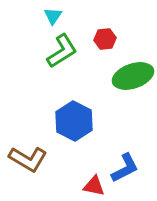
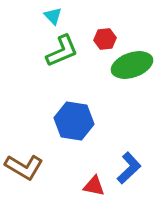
cyan triangle: rotated 18 degrees counterclockwise
green L-shape: rotated 9 degrees clockwise
green ellipse: moved 1 px left, 11 px up
blue hexagon: rotated 18 degrees counterclockwise
brown L-shape: moved 4 px left, 8 px down
blue L-shape: moved 4 px right; rotated 16 degrees counterclockwise
